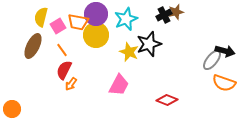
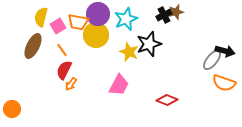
purple circle: moved 2 px right
